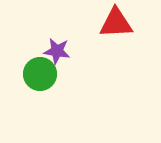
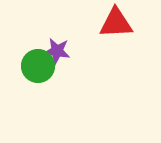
green circle: moved 2 px left, 8 px up
